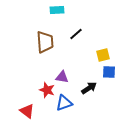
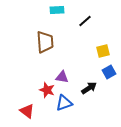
black line: moved 9 px right, 13 px up
yellow square: moved 4 px up
blue square: rotated 32 degrees counterclockwise
